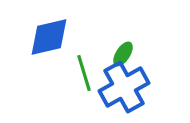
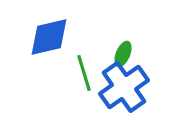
green ellipse: rotated 10 degrees counterclockwise
blue cross: rotated 6 degrees counterclockwise
